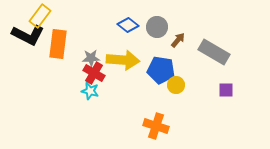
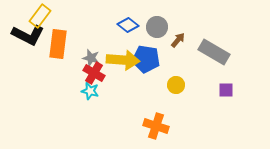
gray star: rotated 18 degrees clockwise
blue pentagon: moved 15 px left, 11 px up
